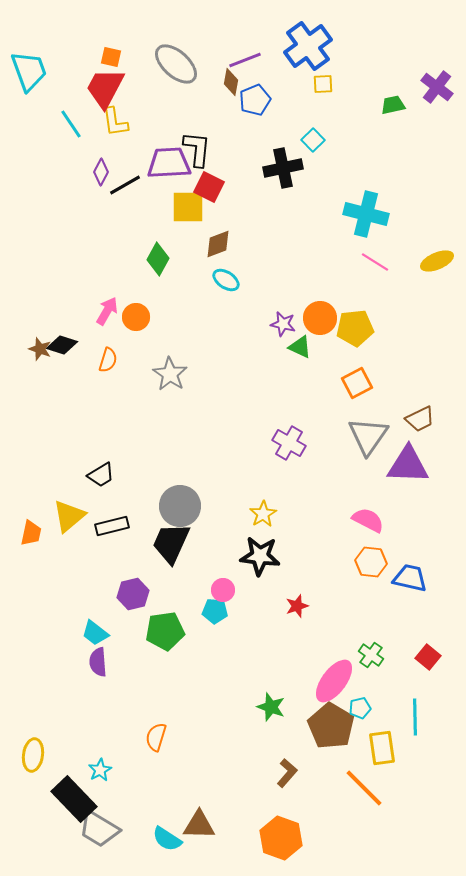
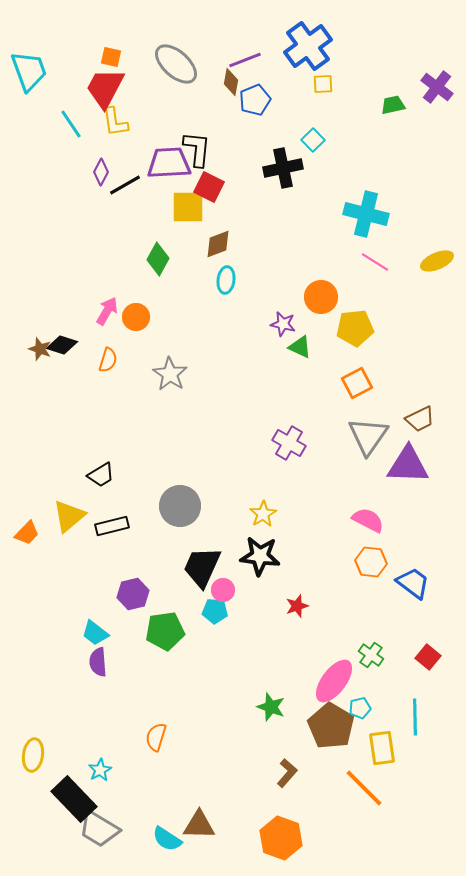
cyan ellipse at (226, 280): rotated 64 degrees clockwise
orange circle at (320, 318): moved 1 px right, 21 px up
orange trapezoid at (31, 533): moved 4 px left; rotated 32 degrees clockwise
black trapezoid at (171, 543): moved 31 px right, 24 px down
blue trapezoid at (410, 578): moved 3 px right, 5 px down; rotated 24 degrees clockwise
